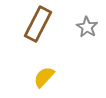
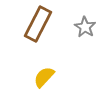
gray star: moved 2 px left
